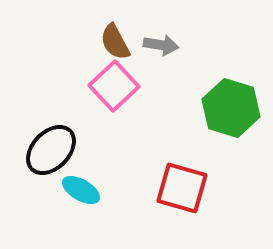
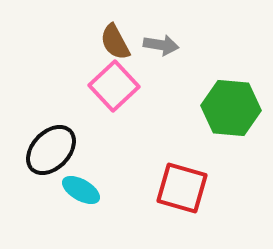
green hexagon: rotated 12 degrees counterclockwise
